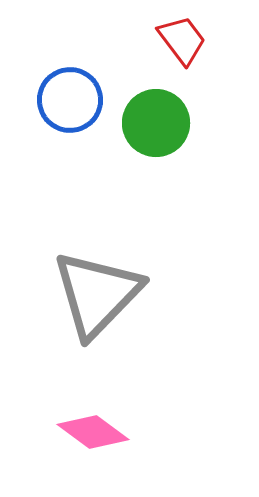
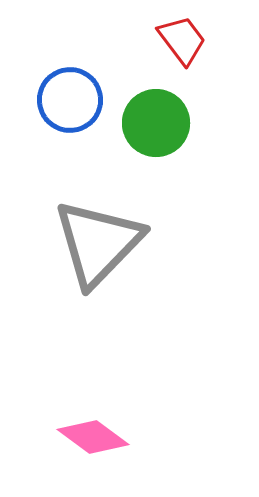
gray triangle: moved 1 px right, 51 px up
pink diamond: moved 5 px down
